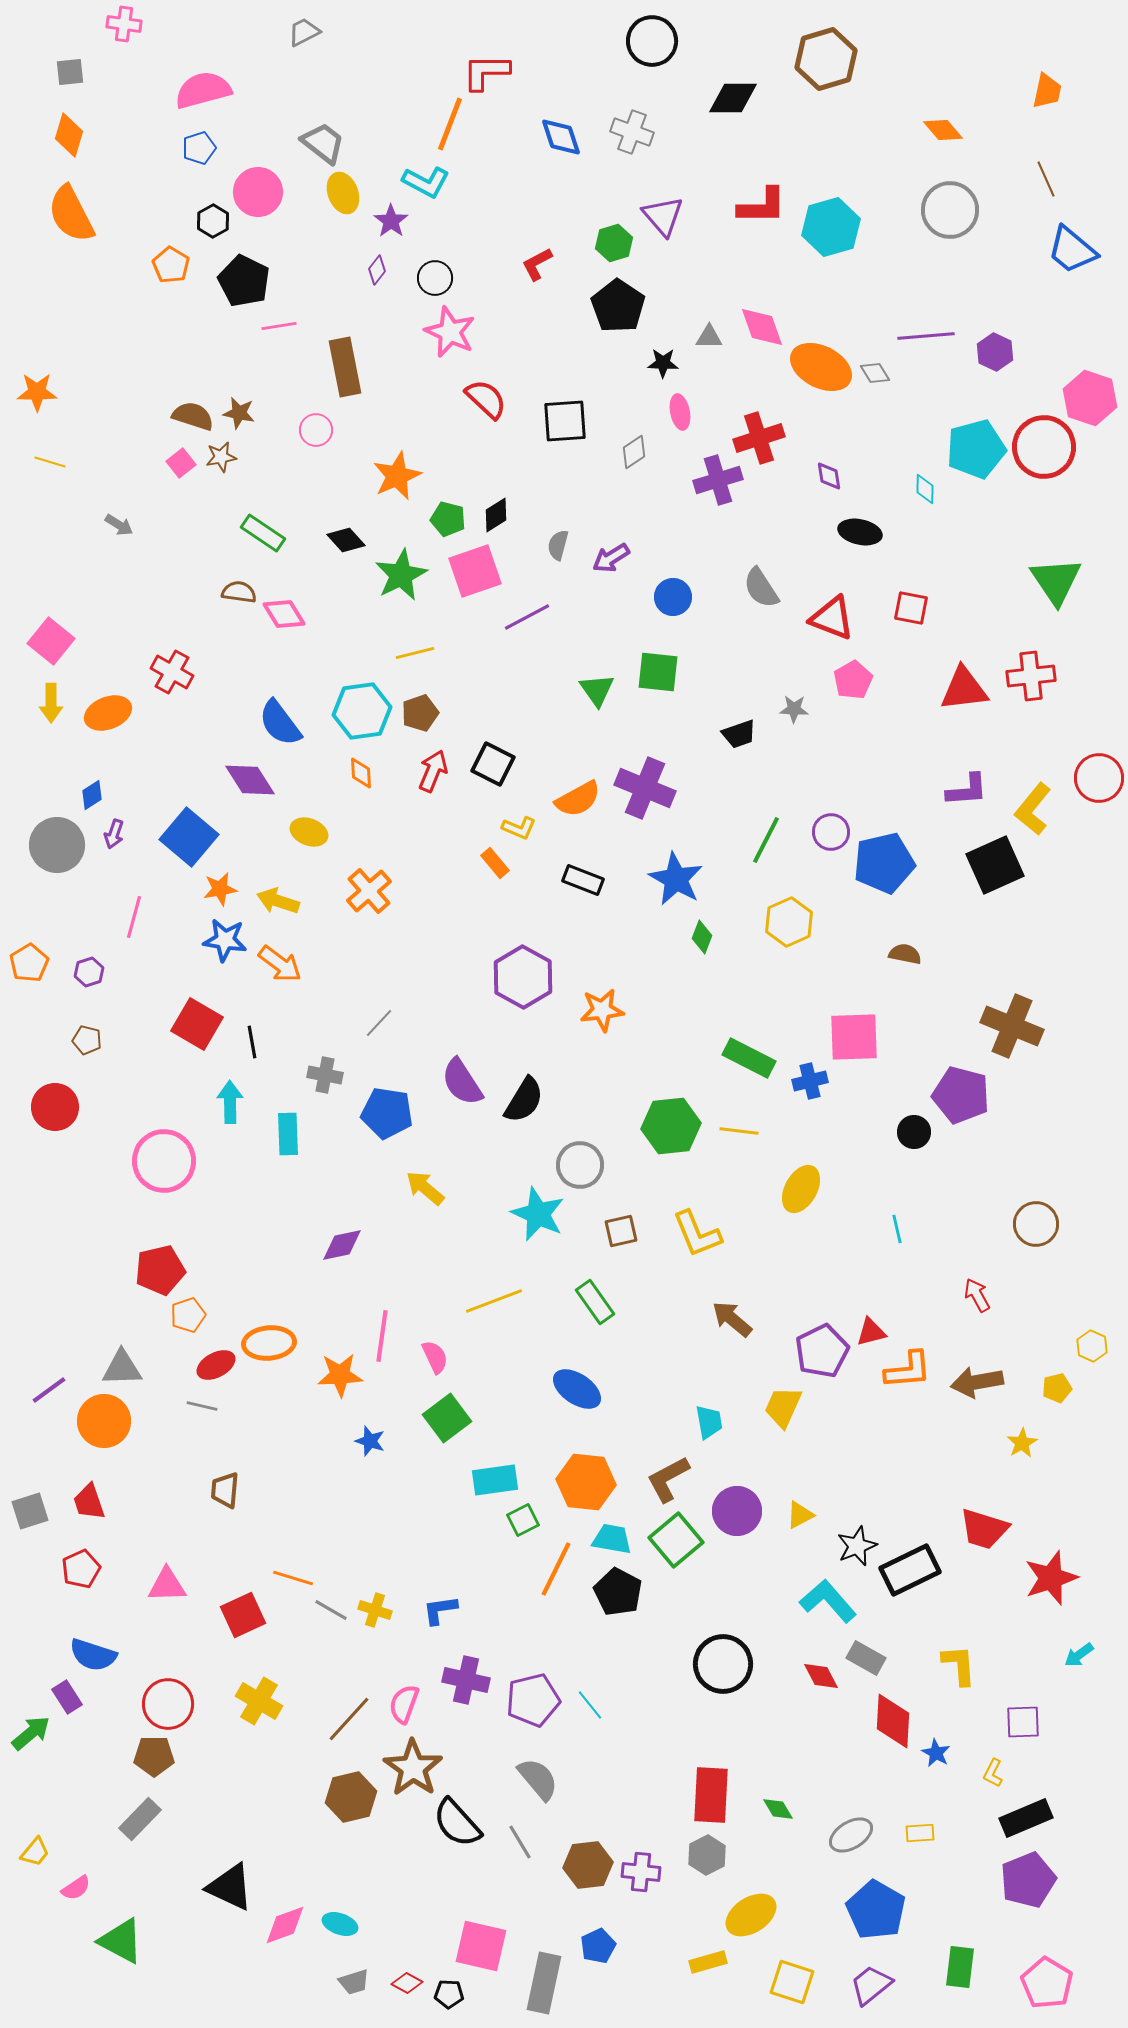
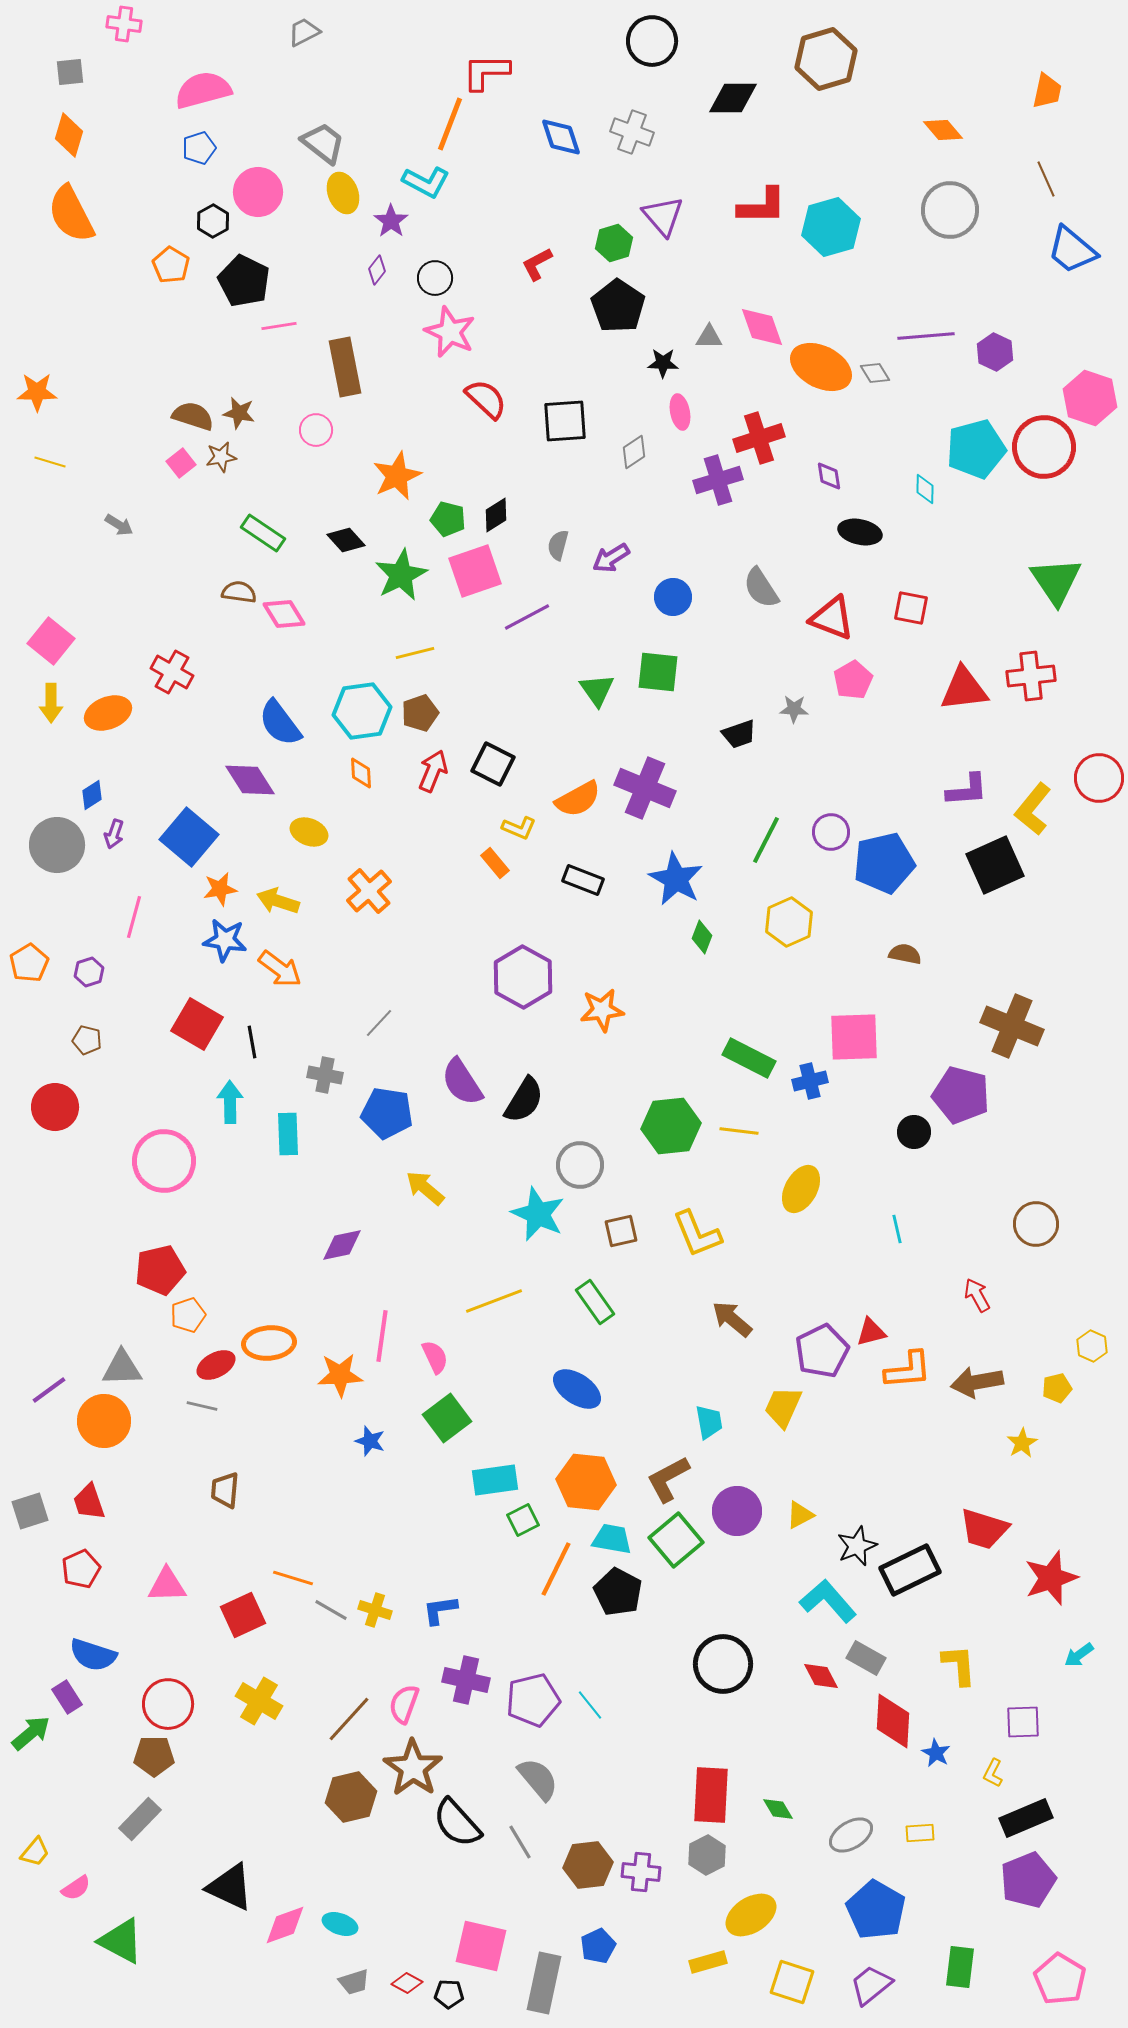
orange arrow at (280, 964): moved 5 px down
pink pentagon at (1047, 1983): moved 13 px right, 4 px up
